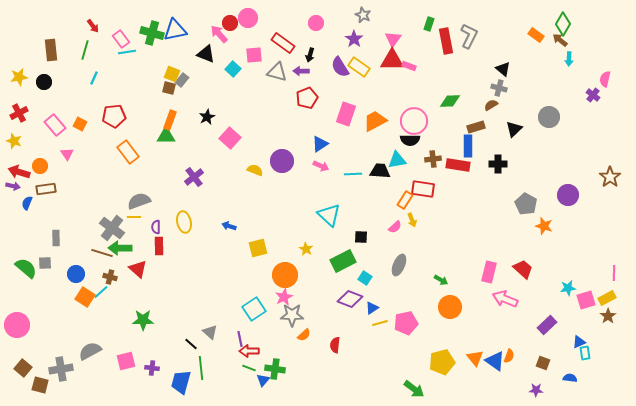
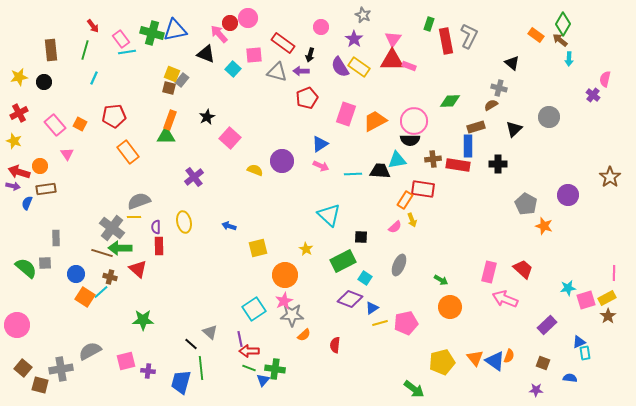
pink circle at (316, 23): moved 5 px right, 4 px down
black triangle at (503, 69): moved 9 px right, 6 px up
pink star at (284, 297): moved 4 px down
purple cross at (152, 368): moved 4 px left, 3 px down
